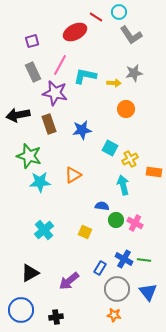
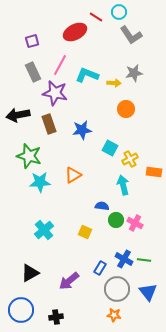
cyan L-shape: moved 2 px right, 1 px up; rotated 10 degrees clockwise
